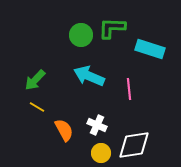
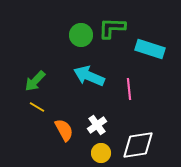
green arrow: moved 1 px down
white cross: rotated 30 degrees clockwise
white diamond: moved 4 px right
